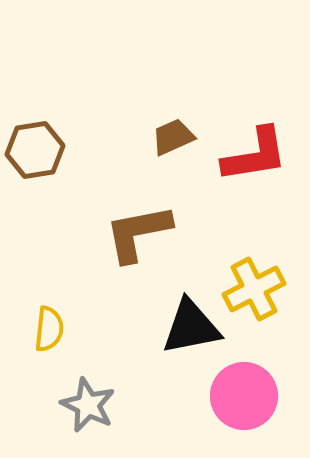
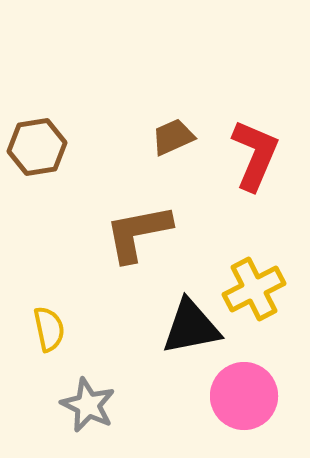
brown hexagon: moved 2 px right, 3 px up
red L-shape: rotated 58 degrees counterclockwise
yellow semicircle: rotated 18 degrees counterclockwise
